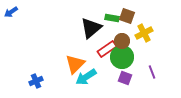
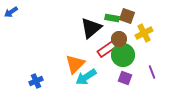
brown circle: moved 3 px left, 2 px up
green circle: moved 1 px right, 2 px up
